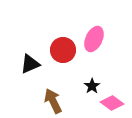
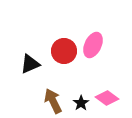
pink ellipse: moved 1 px left, 6 px down
red circle: moved 1 px right, 1 px down
black star: moved 11 px left, 17 px down
pink diamond: moved 5 px left, 5 px up
